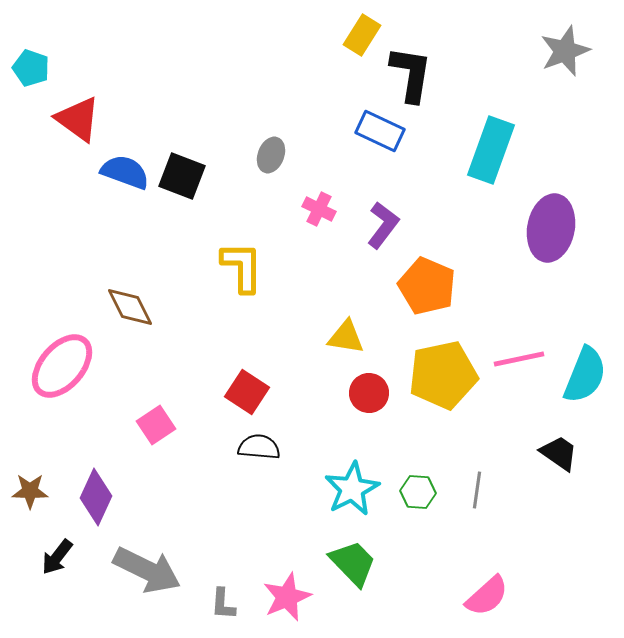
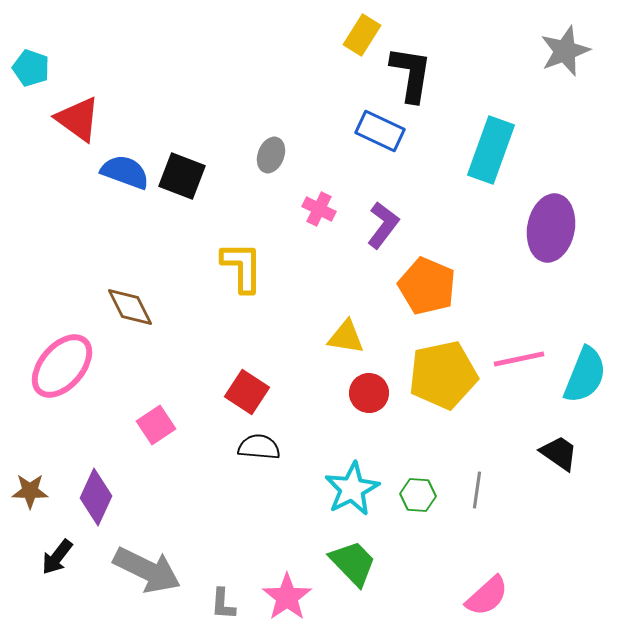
green hexagon: moved 3 px down
pink star: rotated 12 degrees counterclockwise
